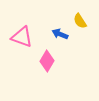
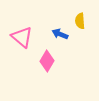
yellow semicircle: rotated 28 degrees clockwise
pink triangle: rotated 20 degrees clockwise
